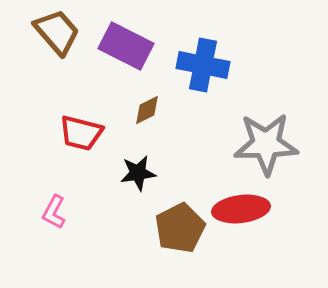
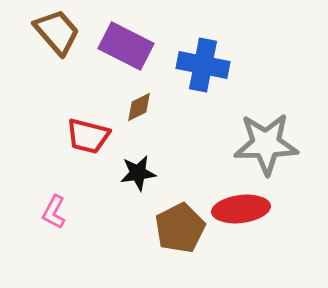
brown diamond: moved 8 px left, 3 px up
red trapezoid: moved 7 px right, 3 px down
